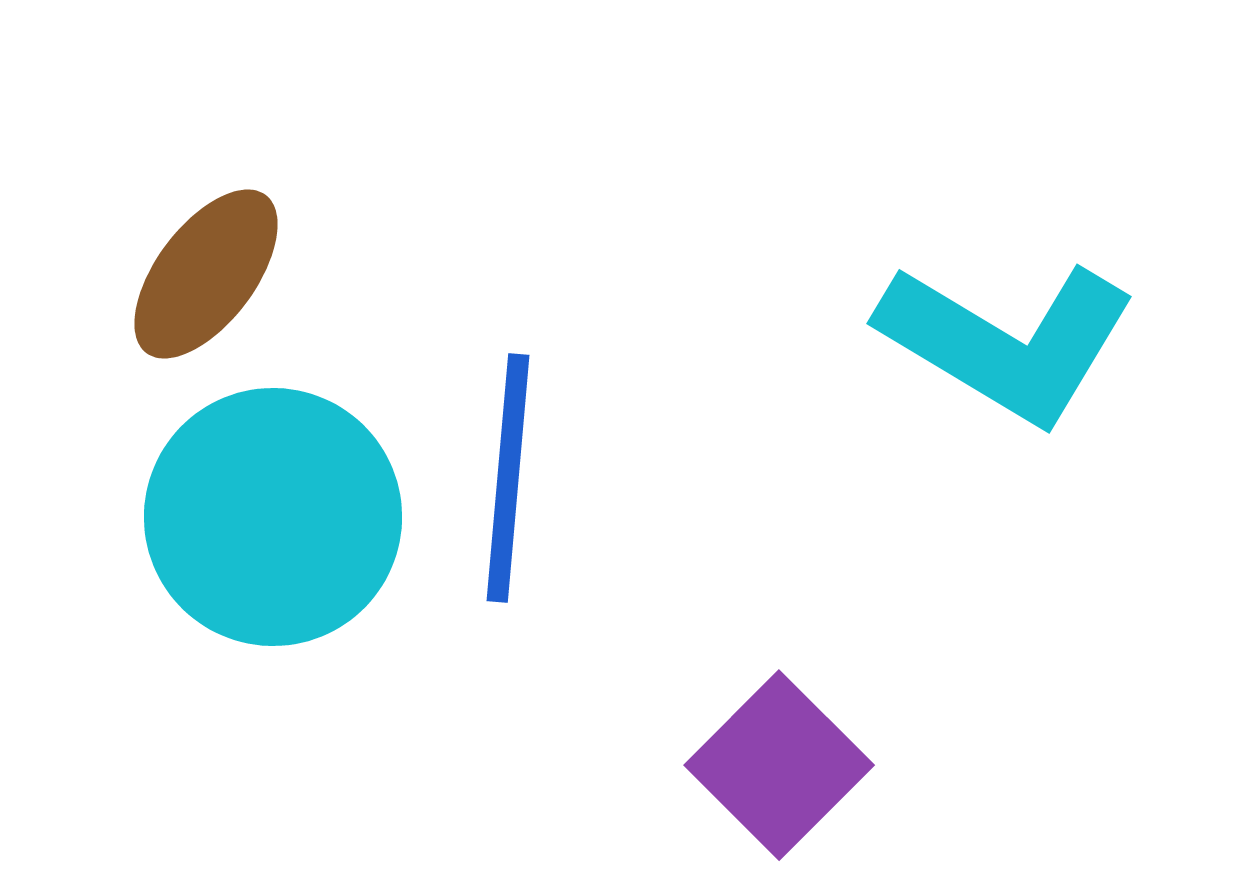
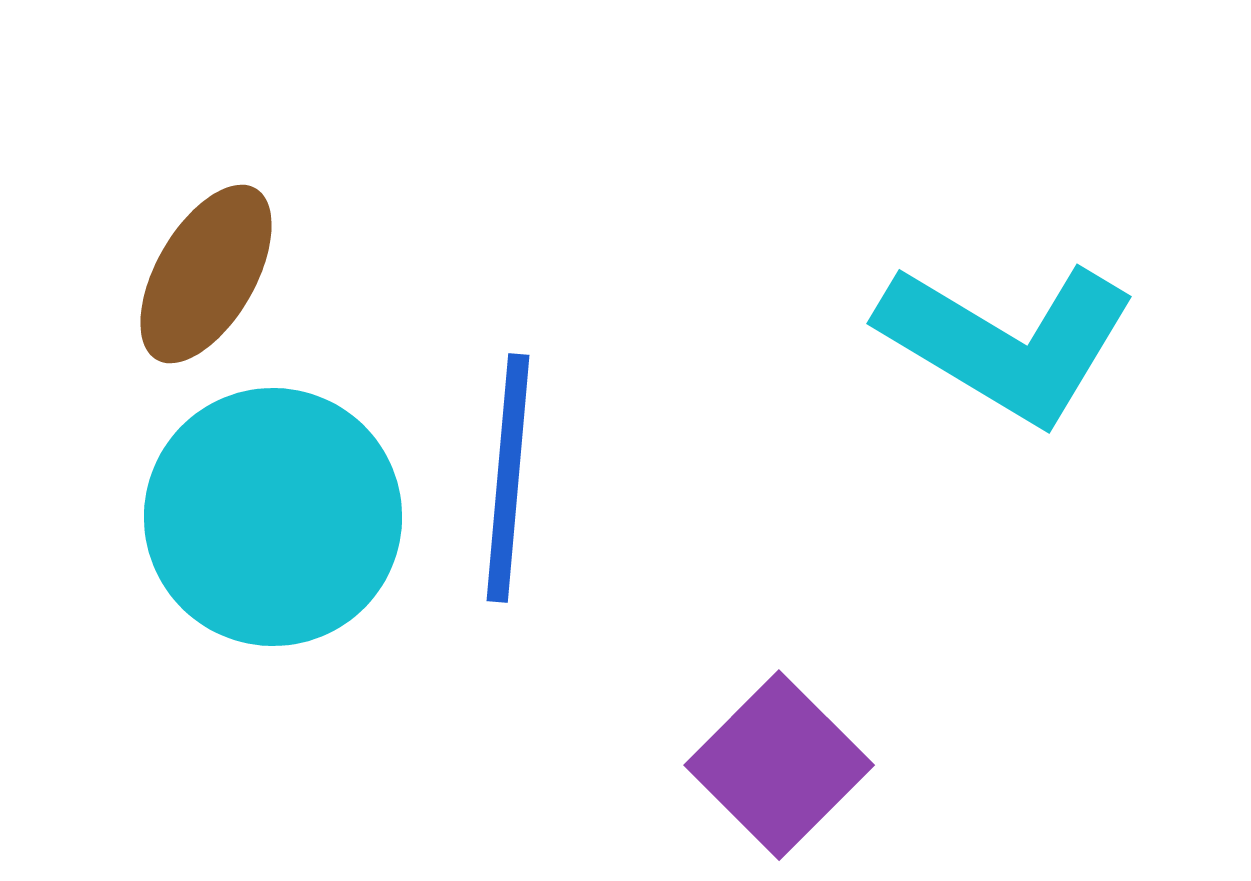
brown ellipse: rotated 7 degrees counterclockwise
